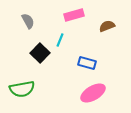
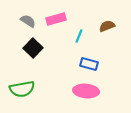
pink rectangle: moved 18 px left, 4 px down
gray semicircle: rotated 28 degrees counterclockwise
cyan line: moved 19 px right, 4 px up
black square: moved 7 px left, 5 px up
blue rectangle: moved 2 px right, 1 px down
pink ellipse: moved 7 px left, 2 px up; rotated 35 degrees clockwise
